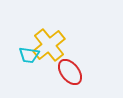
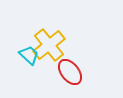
cyan trapezoid: rotated 145 degrees counterclockwise
